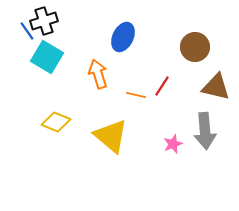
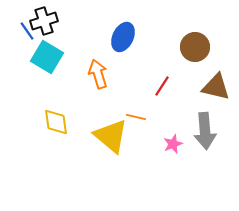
orange line: moved 22 px down
yellow diamond: rotated 60 degrees clockwise
